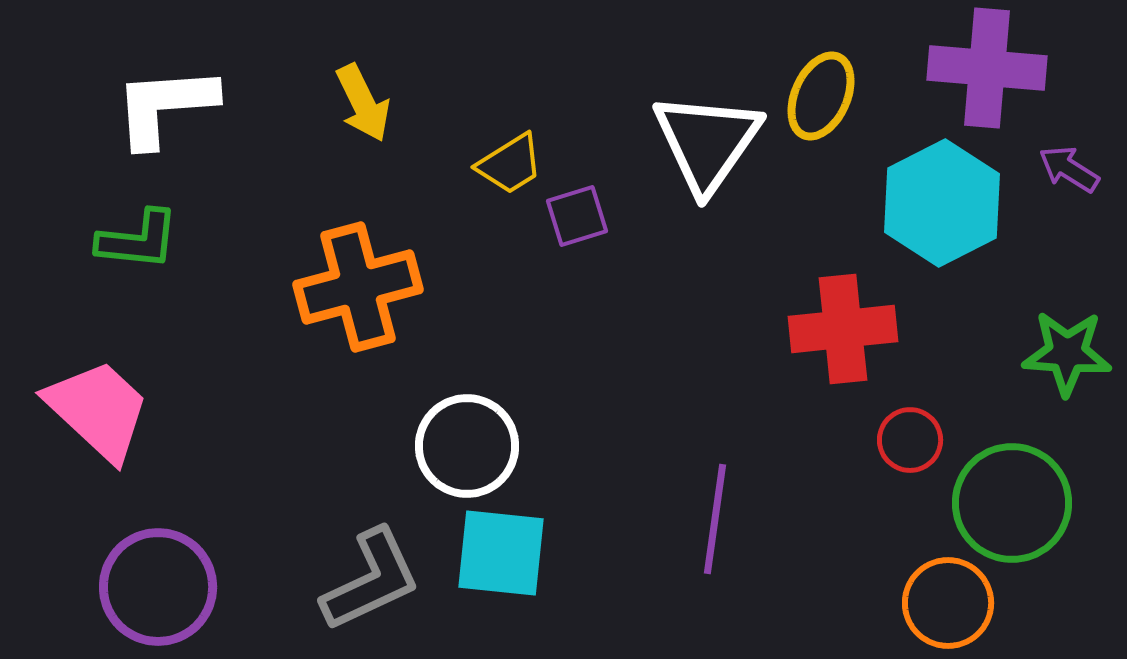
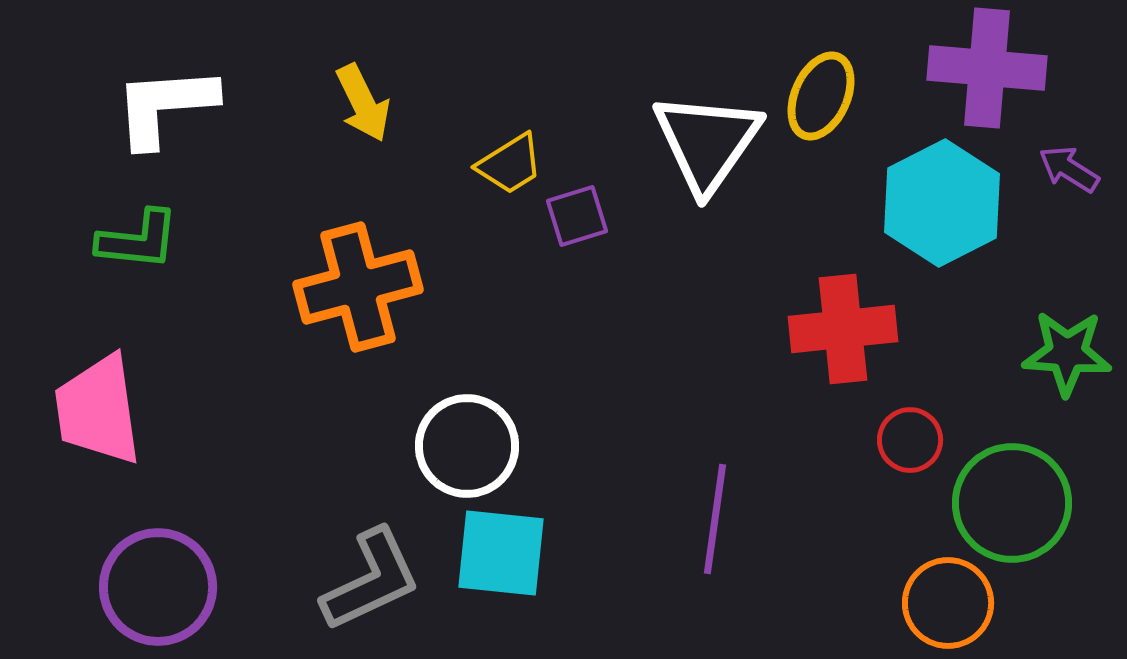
pink trapezoid: rotated 141 degrees counterclockwise
